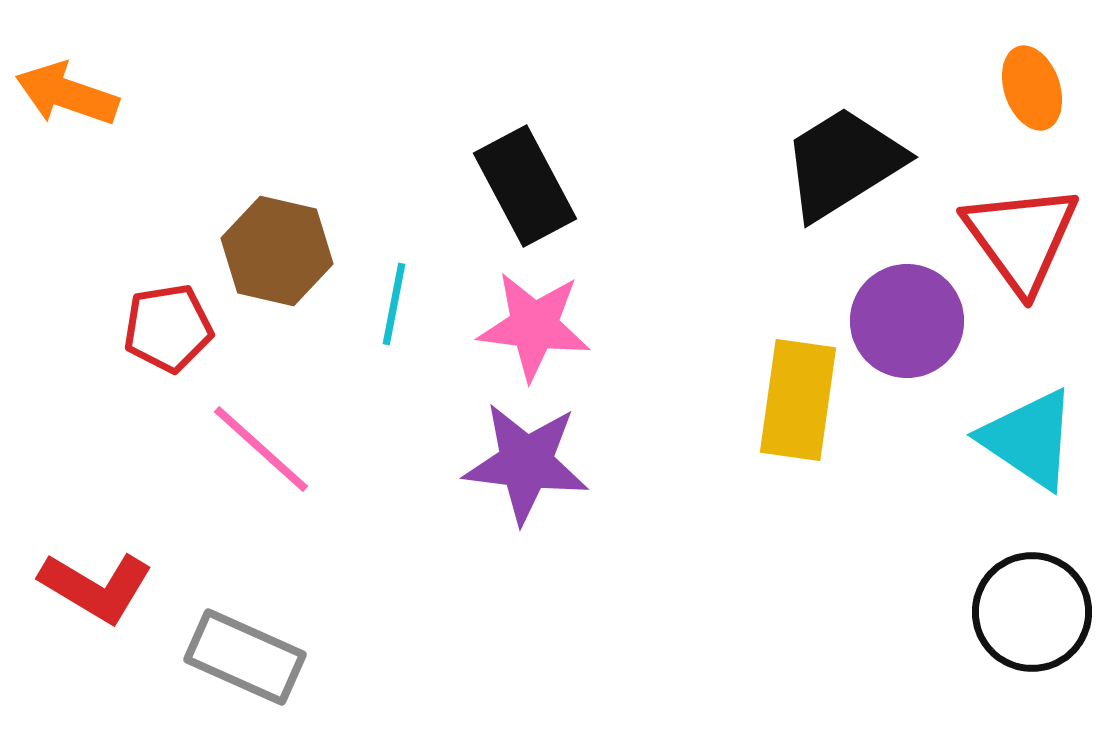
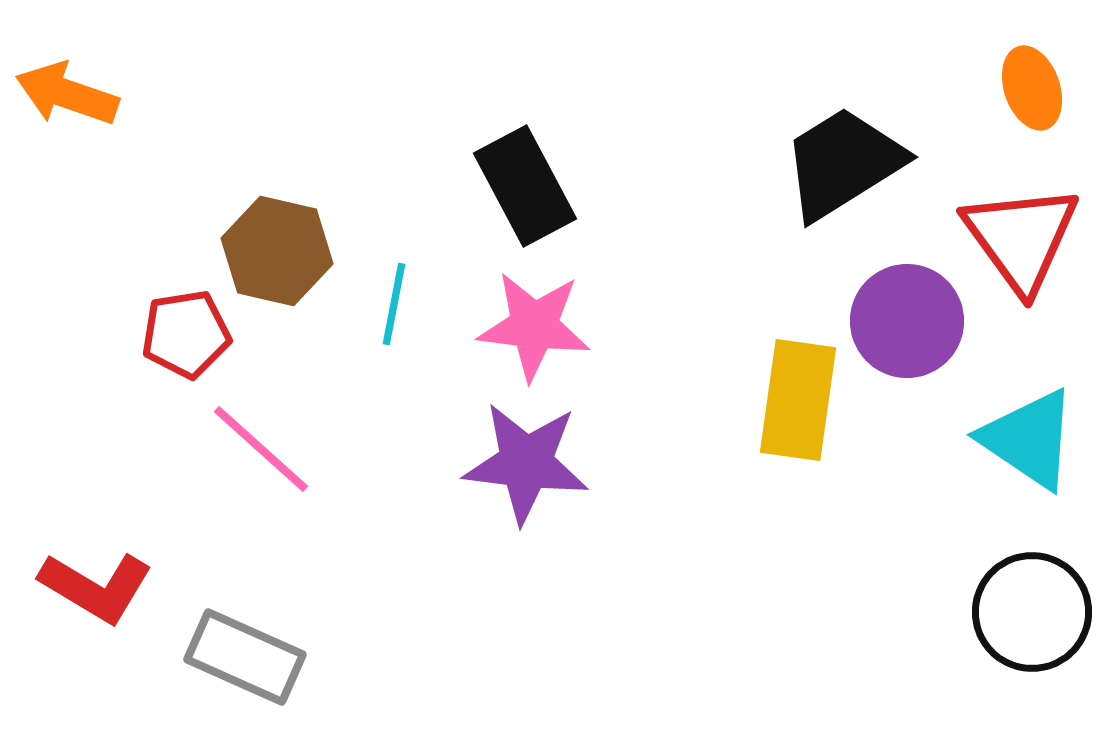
red pentagon: moved 18 px right, 6 px down
